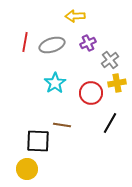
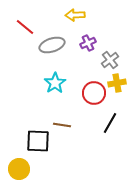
yellow arrow: moved 1 px up
red line: moved 15 px up; rotated 60 degrees counterclockwise
red circle: moved 3 px right
yellow circle: moved 8 px left
